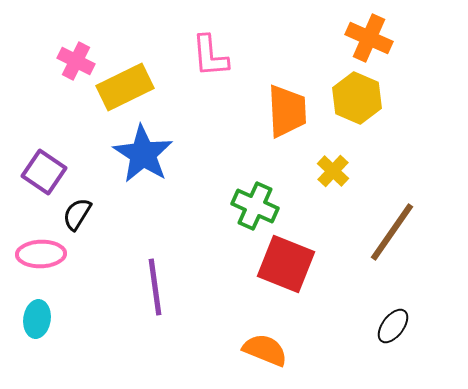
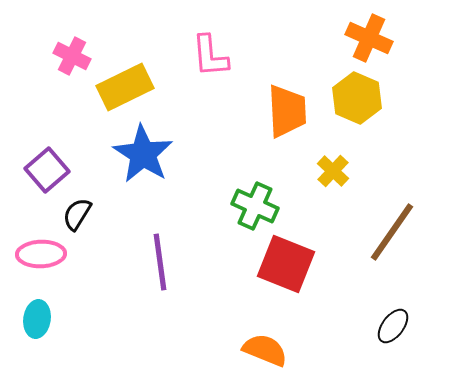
pink cross: moved 4 px left, 5 px up
purple square: moved 3 px right, 2 px up; rotated 15 degrees clockwise
purple line: moved 5 px right, 25 px up
